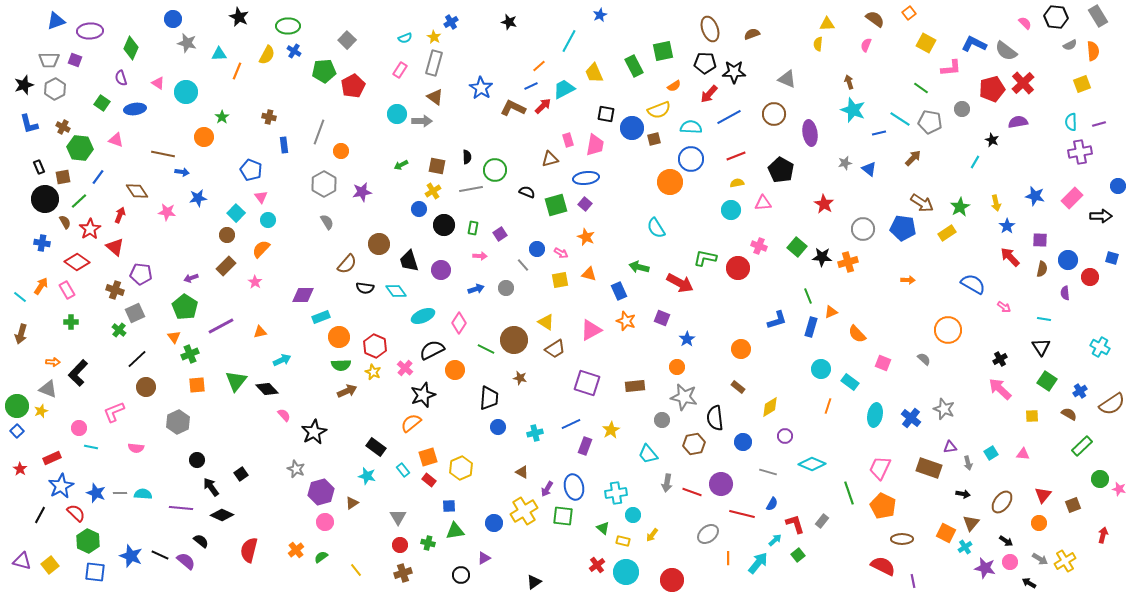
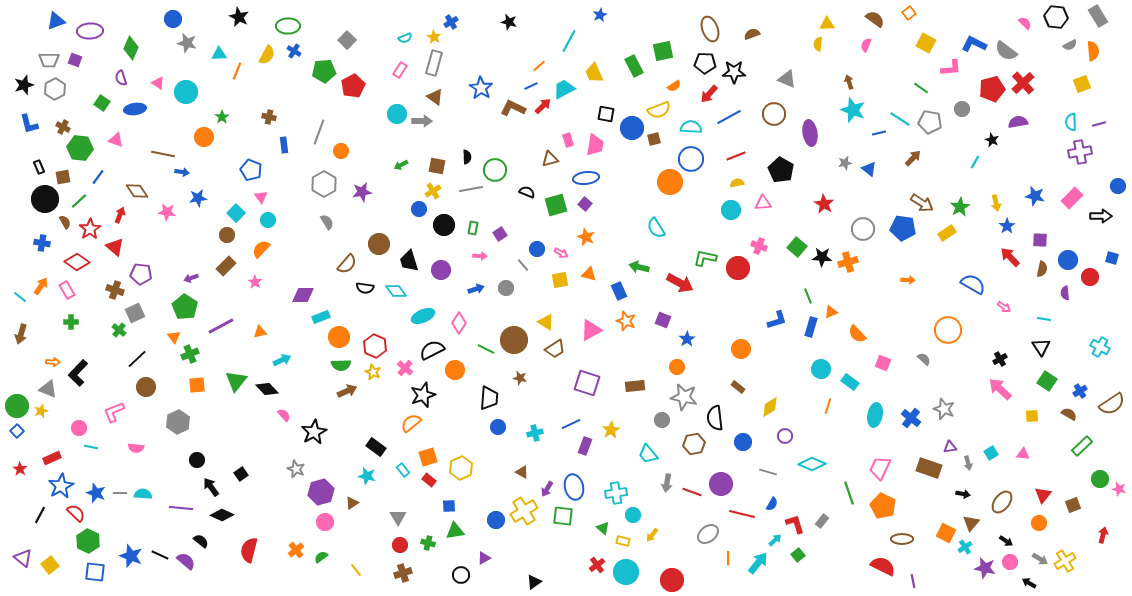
purple square at (662, 318): moved 1 px right, 2 px down
blue circle at (494, 523): moved 2 px right, 3 px up
purple triangle at (22, 561): moved 1 px right, 3 px up; rotated 24 degrees clockwise
